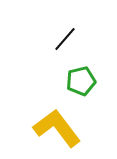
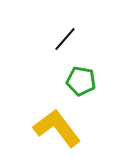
green pentagon: rotated 24 degrees clockwise
